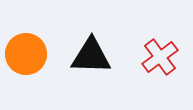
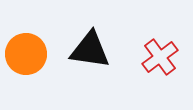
black triangle: moved 1 px left, 6 px up; rotated 6 degrees clockwise
